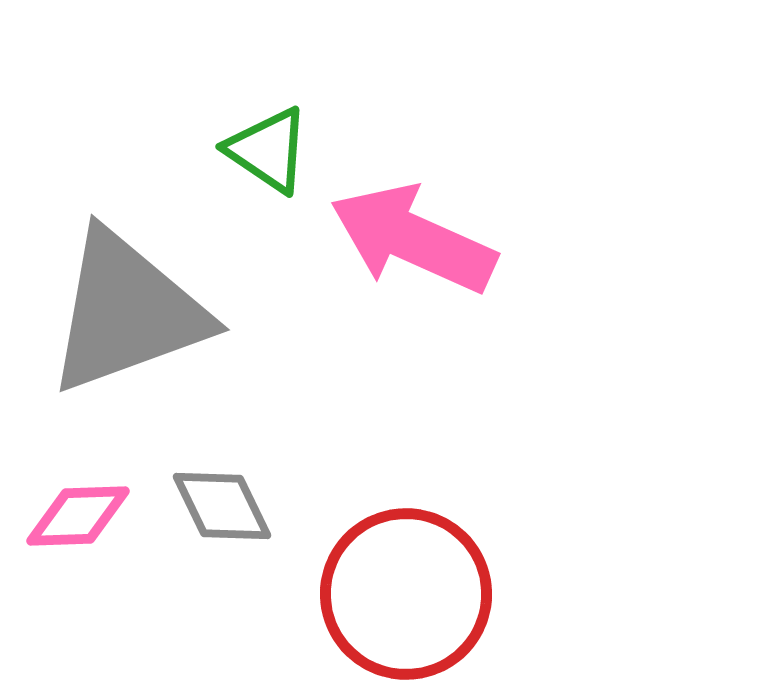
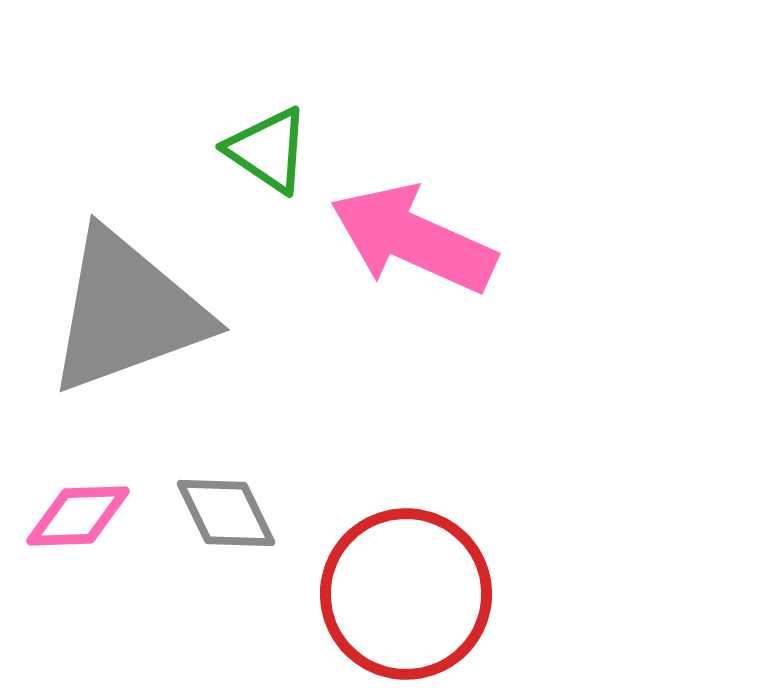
gray diamond: moved 4 px right, 7 px down
